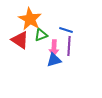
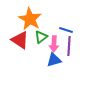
green triangle: moved 2 px down; rotated 16 degrees counterclockwise
pink arrow: moved 4 px up
